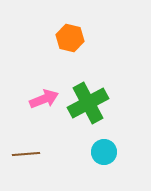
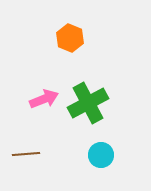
orange hexagon: rotated 8 degrees clockwise
cyan circle: moved 3 px left, 3 px down
